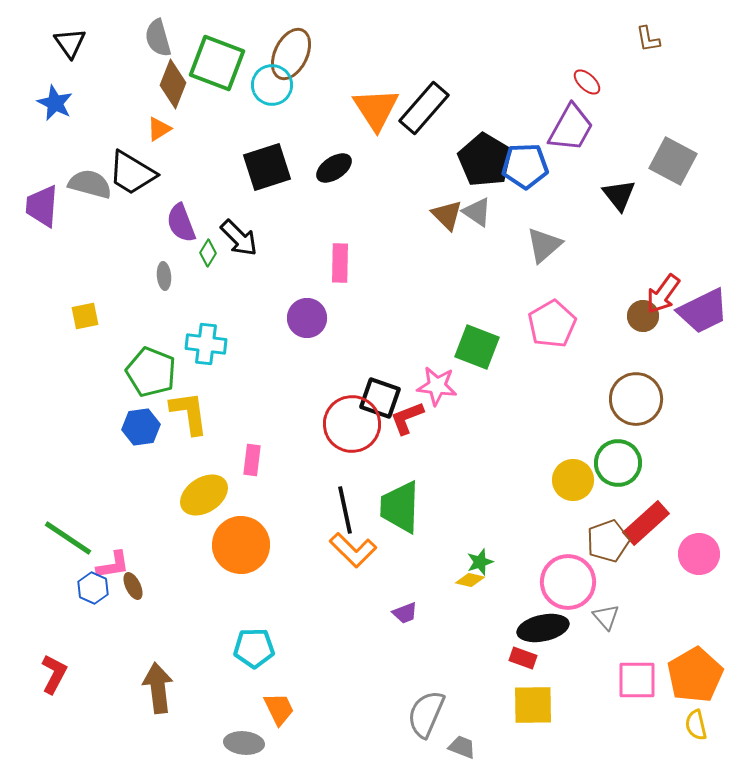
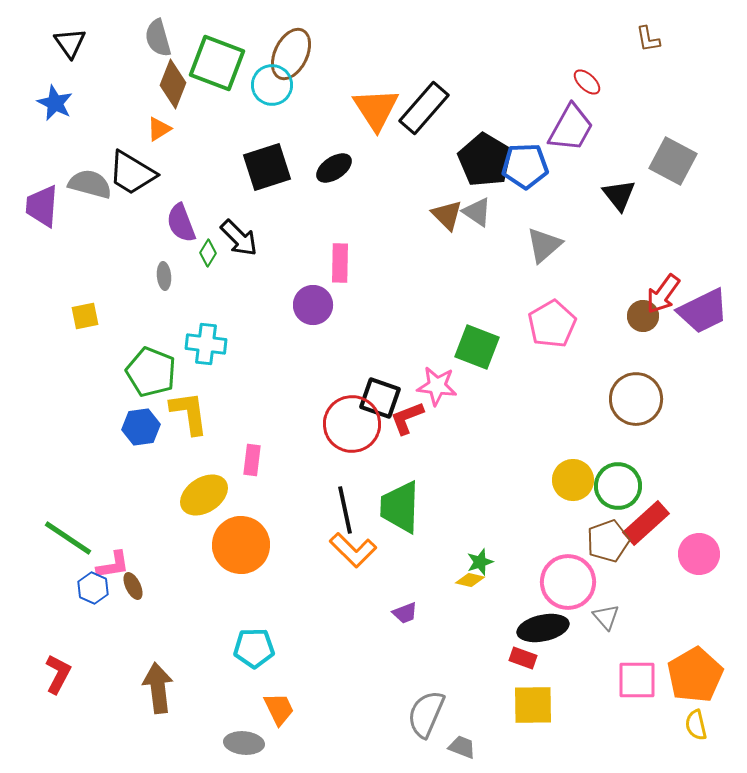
purple circle at (307, 318): moved 6 px right, 13 px up
green circle at (618, 463): moved 23 px down
red L-shape at (54, 674): moved 4 px right
